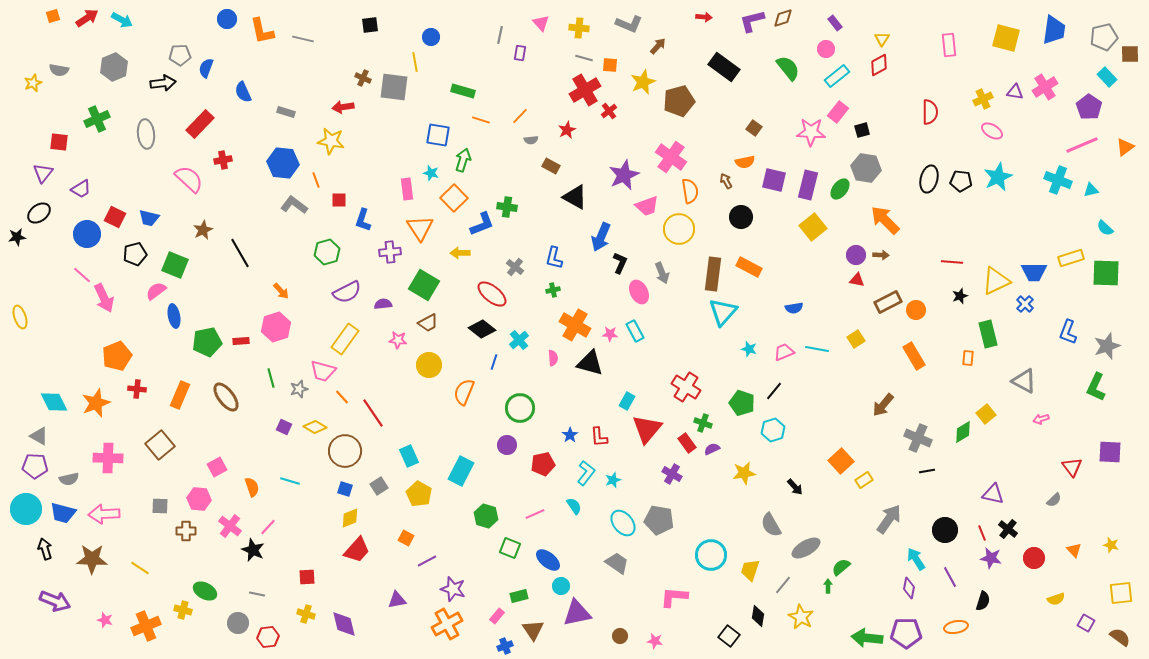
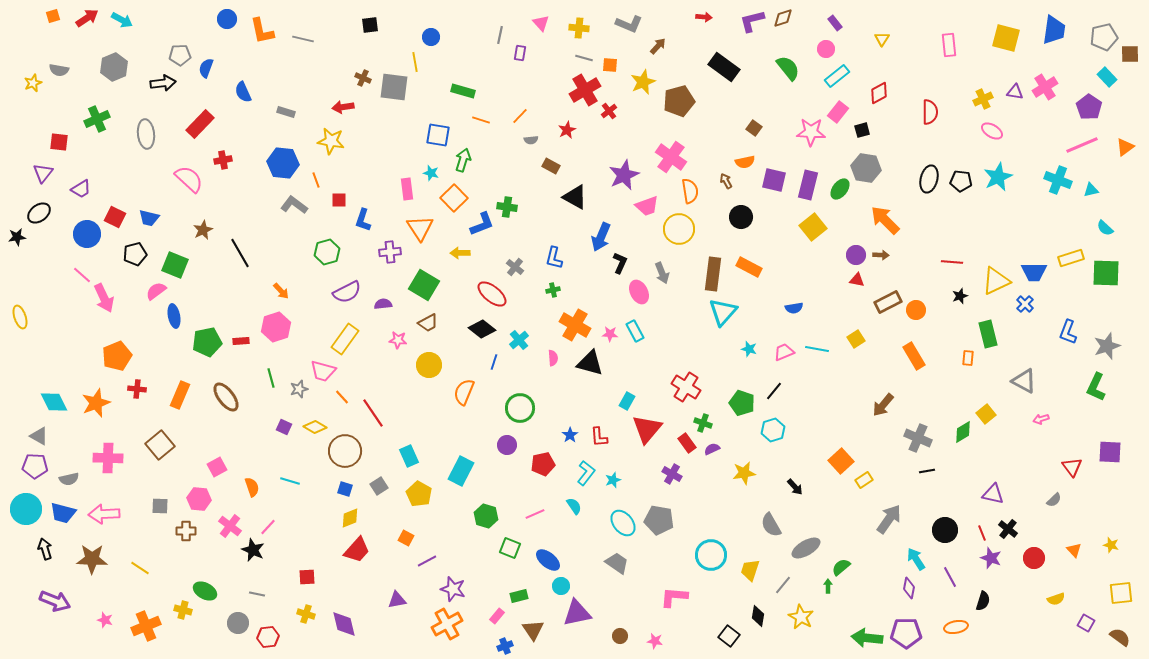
red diamond at (879, 65): moved 28 px down
purple star at (991, 558): rotated 10 degrees clockwise
